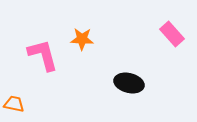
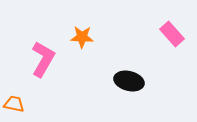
orange star: moved 2 px up
pink L-shape: moved 4 px down; rotated 45 degrees clockwise
black ellipse: moved 2 px up
